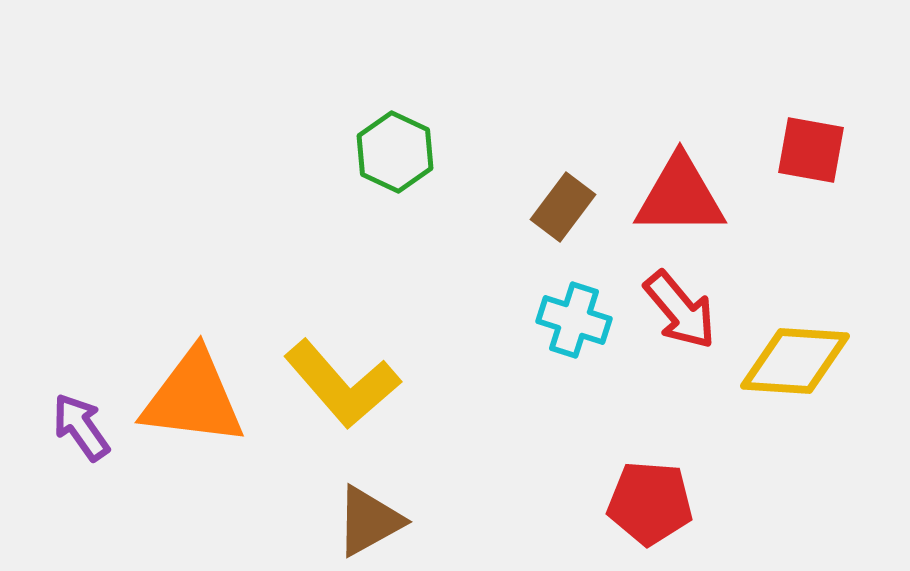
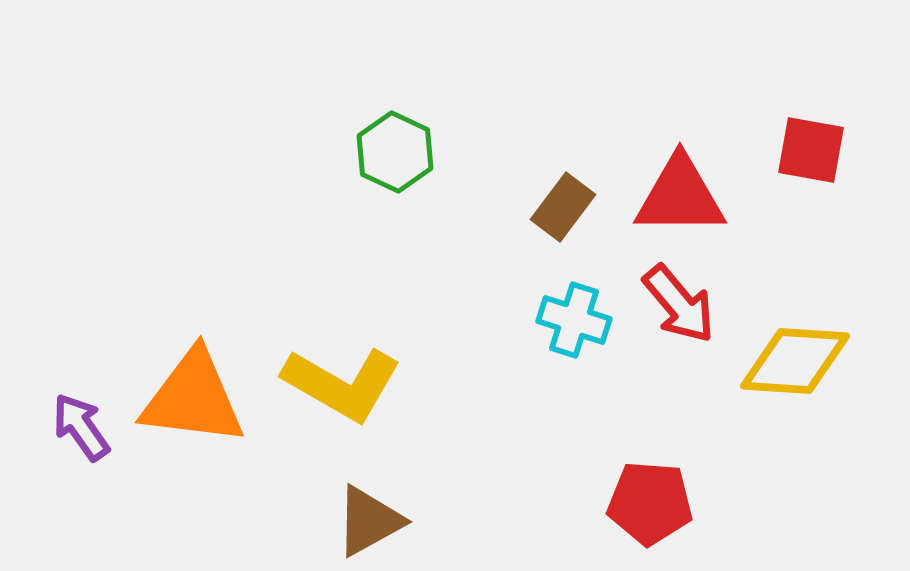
red arrow: moved 1 px left, 6 px up
yellow L-shape: rotated 19 degrees counterclockwise
